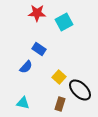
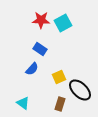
red star: moved 4 px right, 7 px down
cyan square: moved 1 px left, 1 px down
blue rectangle: moved 1 px right
blue semicircle: moved 6 px right, 2 px down
yellow square: rotated 24 degrees clockwise
cyan triangle: rotated 24 degrees clockwise
